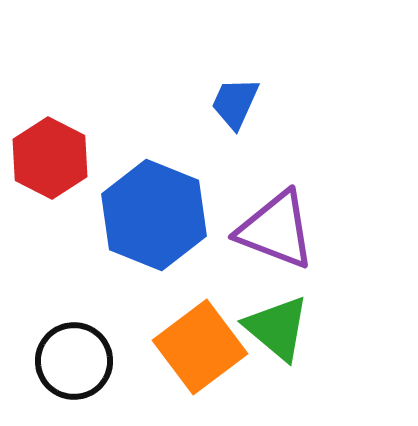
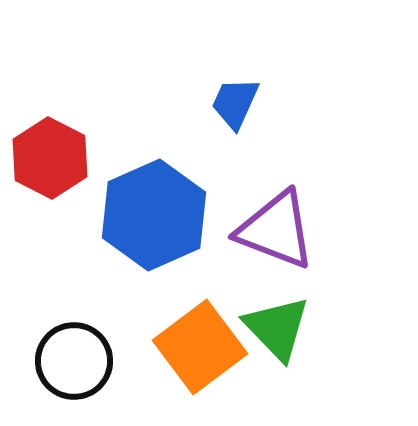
blue hexagon: rotated 14 degrees clockwise
green triangle: rotated 6 degrees clockwise
